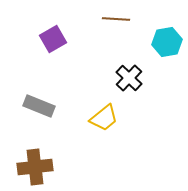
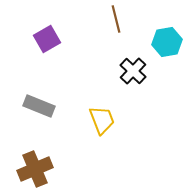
brown line: rotated 72 degrees clockwise
purple square: moved 6 px left
black cross: moved 4 px right, 7 px up
yellow trapezoid: moved 2 px left, 2 px down; rotated 72 degrees counterclockwise
brown cross: moved 2 px down; rotated 16 degrees counterclockwise
